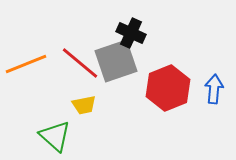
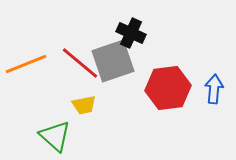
gray square: moved 3 px left
red hexagon: rotated 15 degrees clockwise
